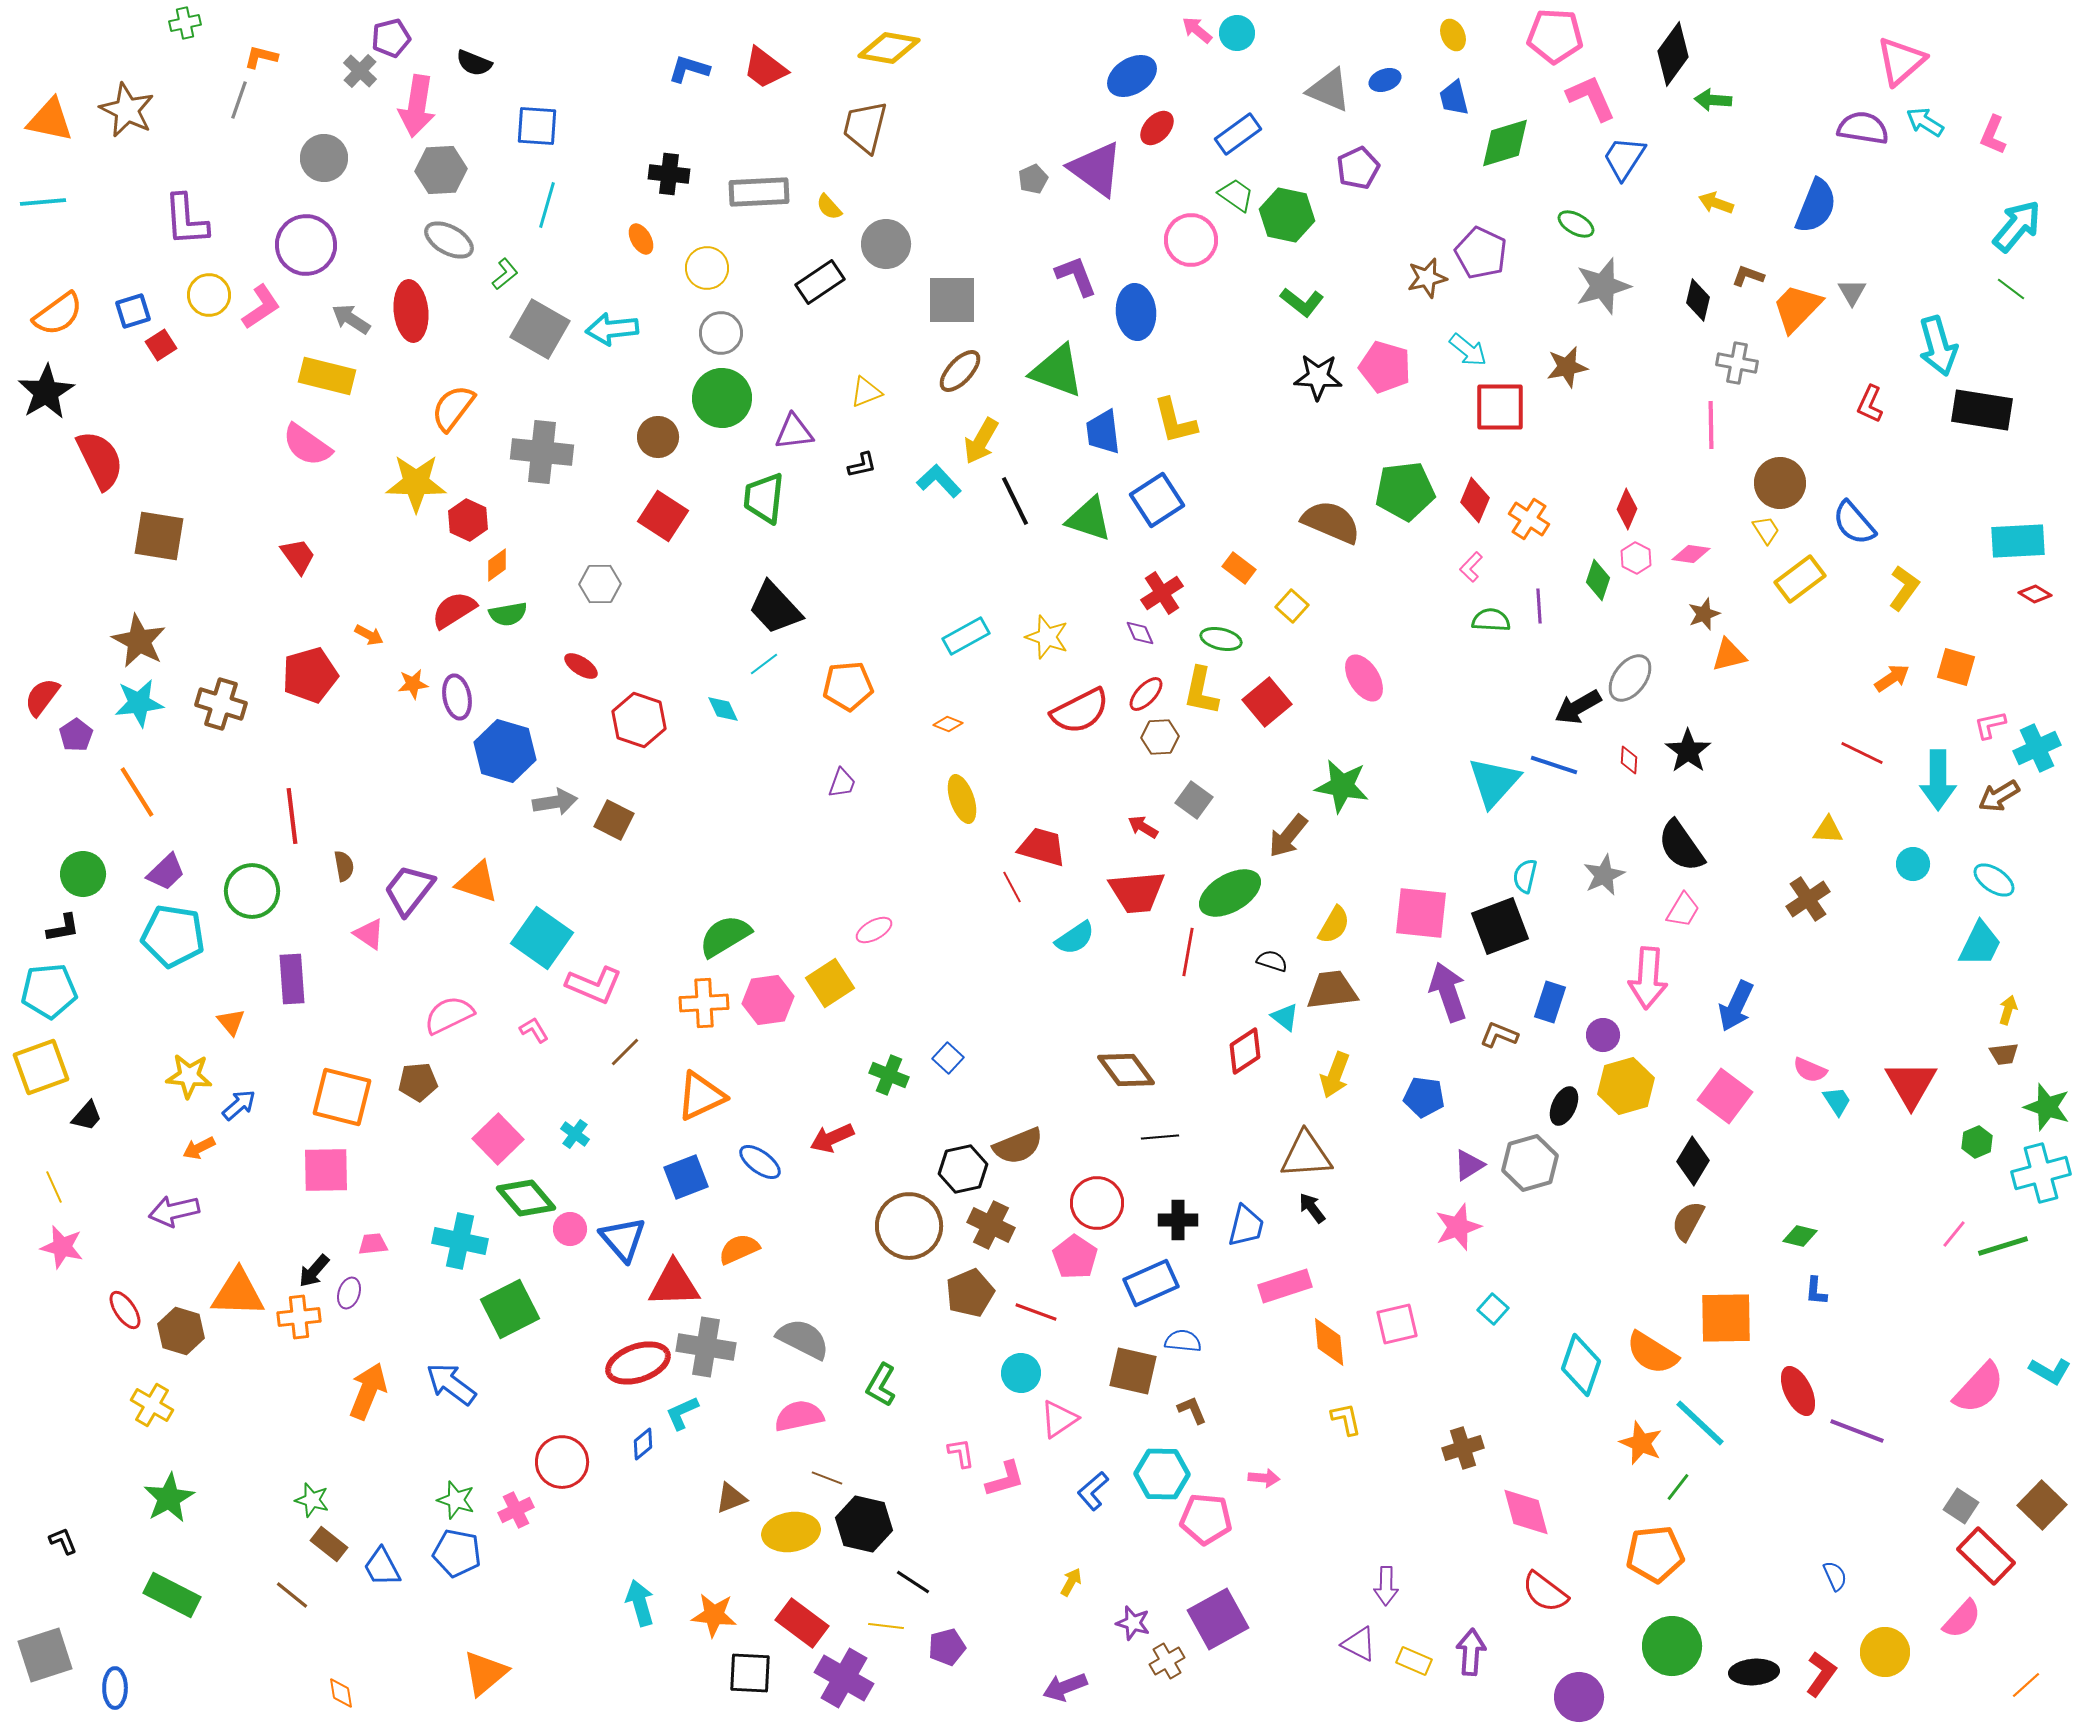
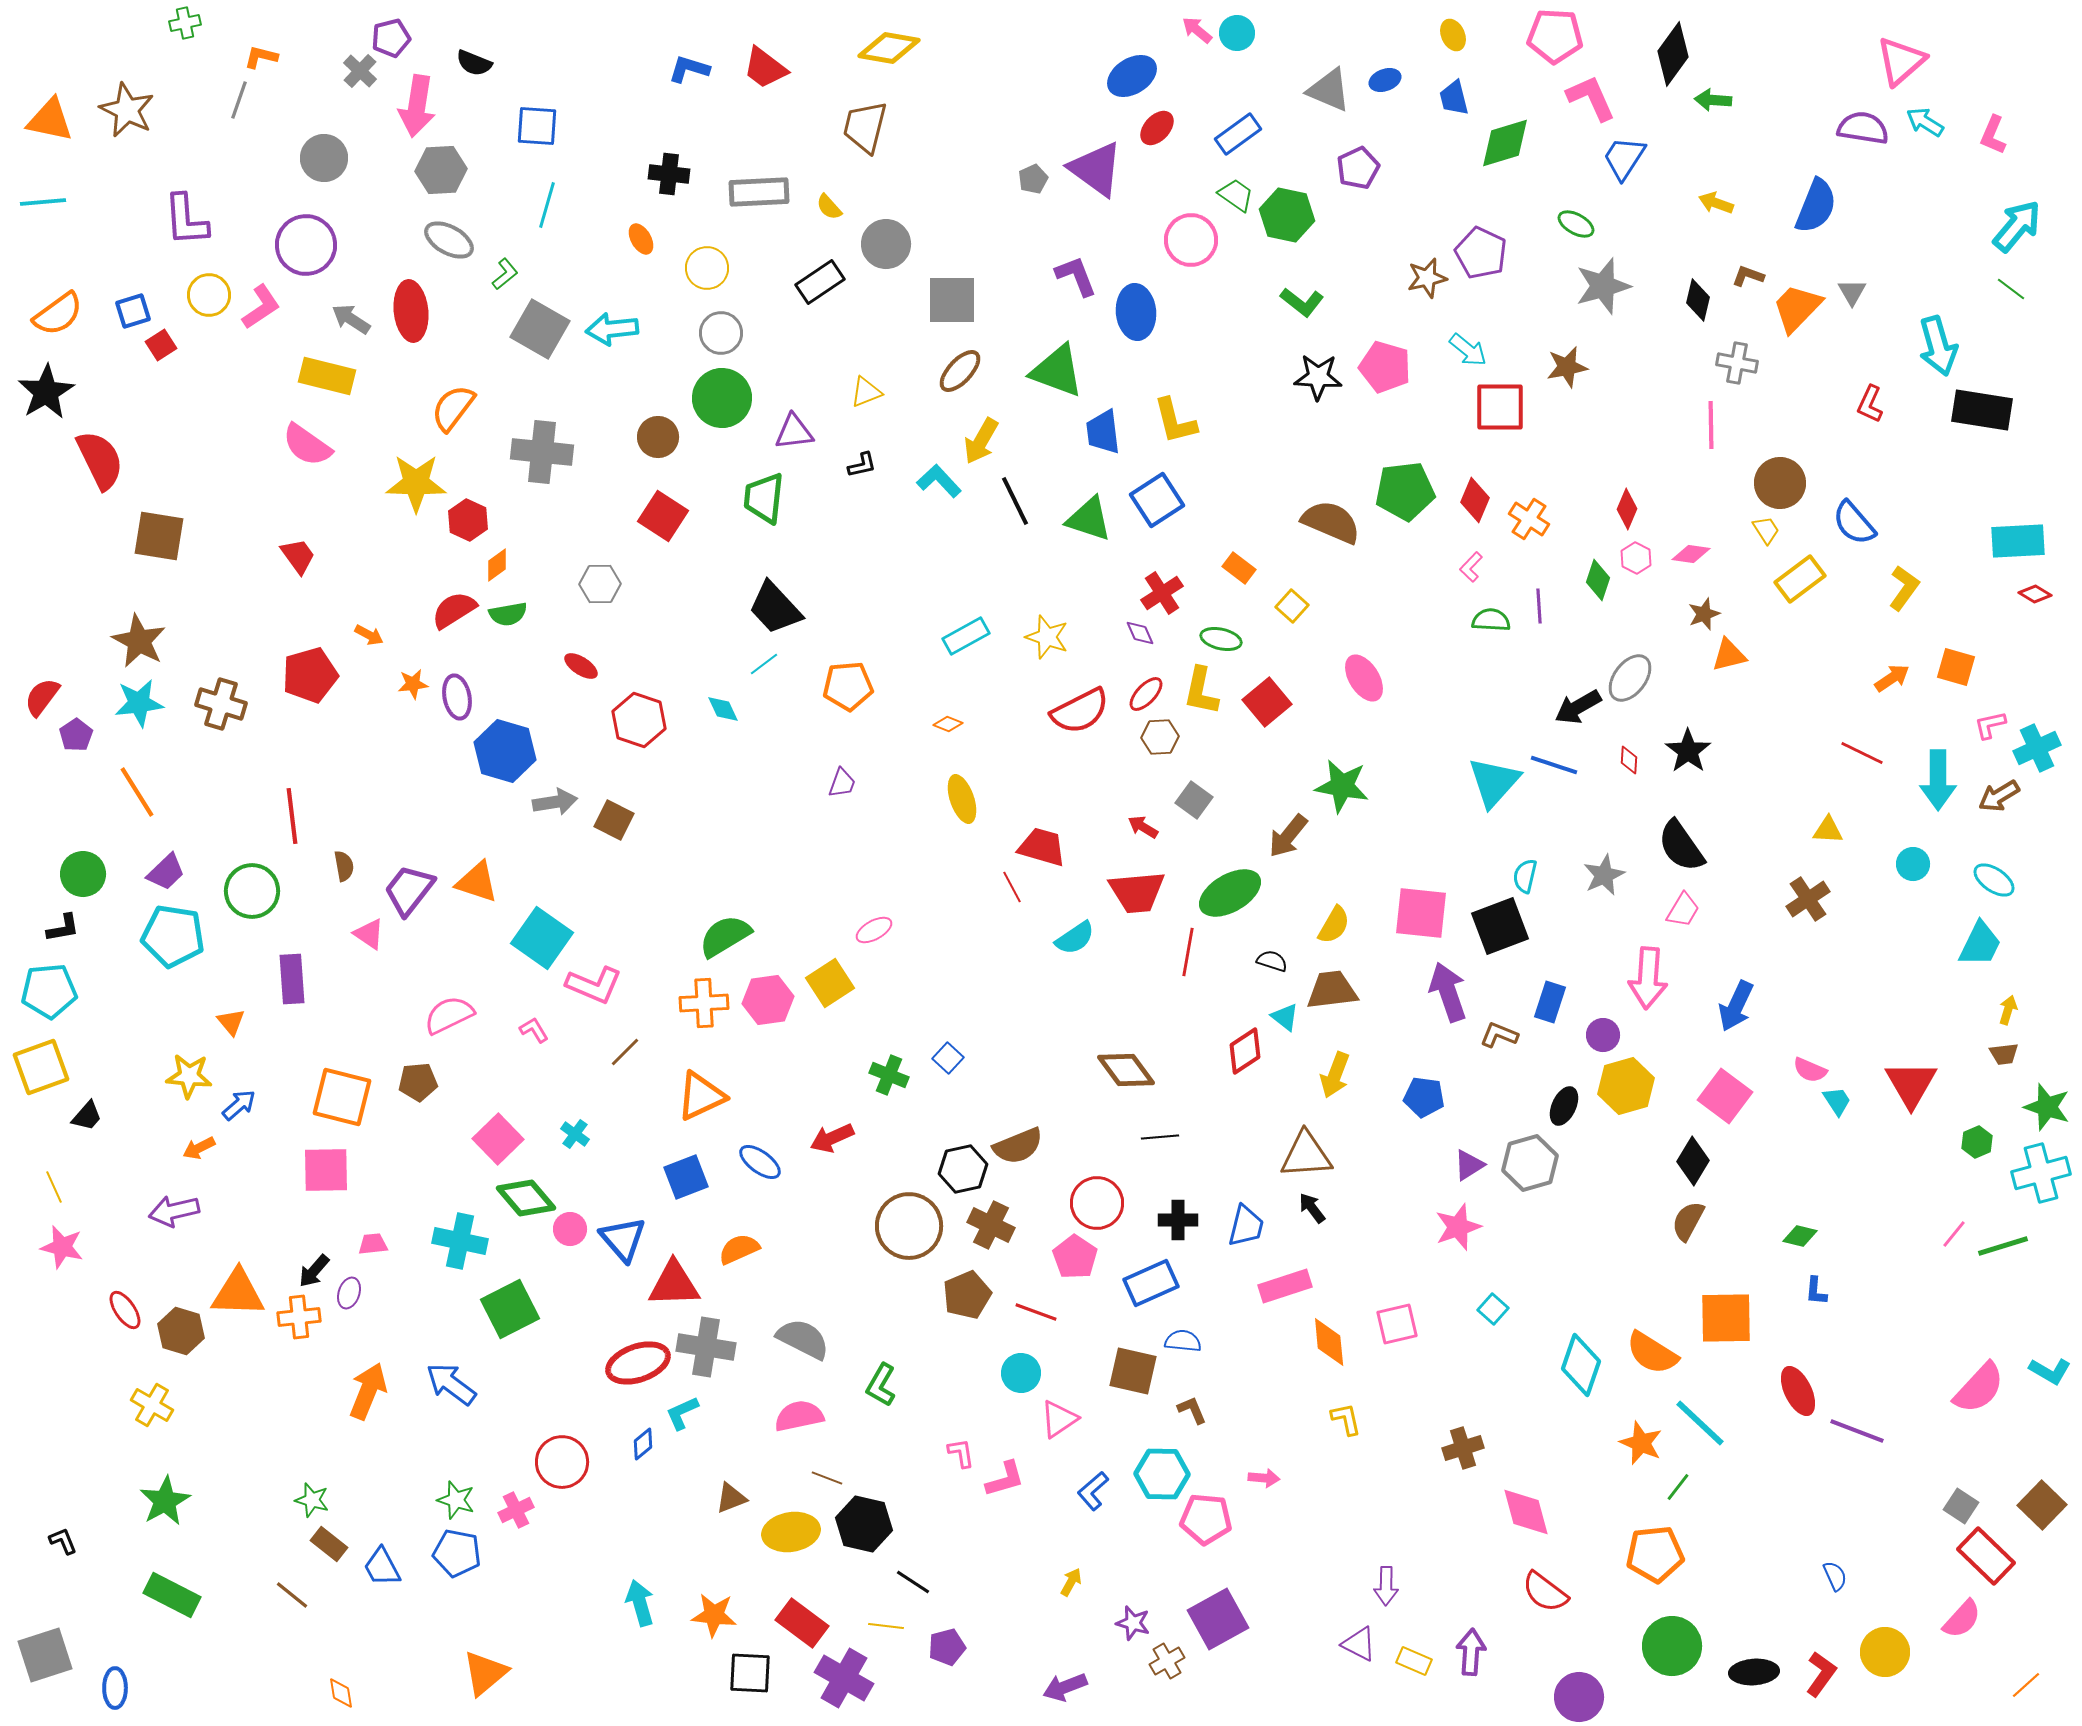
brown pentagon at (970, 1293): moved 3 px left, 2 px down
green star at (169, 1498): moved 4 px left, 3 px down
